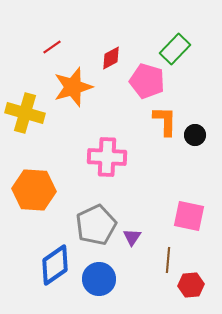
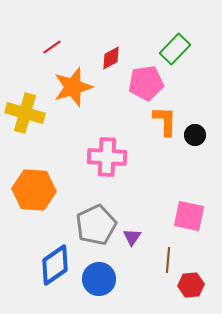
pink pentagon: moved 1 px left, 2 px down; rotated 24 degrees counterclockwise
